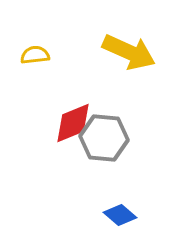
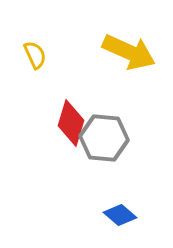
yellow semicircle: rotated 72 degrees clockwise
red diamond: moved 2 px left; rotated 51 degrees counterclockwise
